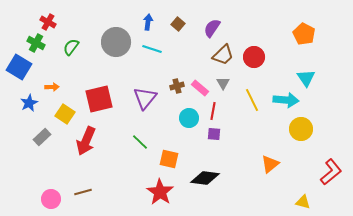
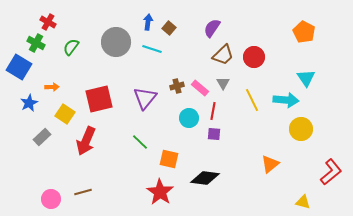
brown square: moved 9 px left, 4 px down
orange pentagon: moved 2 px up
